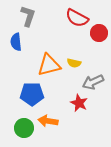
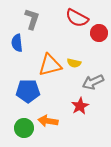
gray L-shape: moved 4 px right, 3 px down
blue semicircle: moved 1 px right, 1 px down
orange triangle: moved 1 px right
blue pentagon: moved 4 px left, 3 px up
red star: moved 1 px right, 3 px down; rotated 18 degrees clockwise
